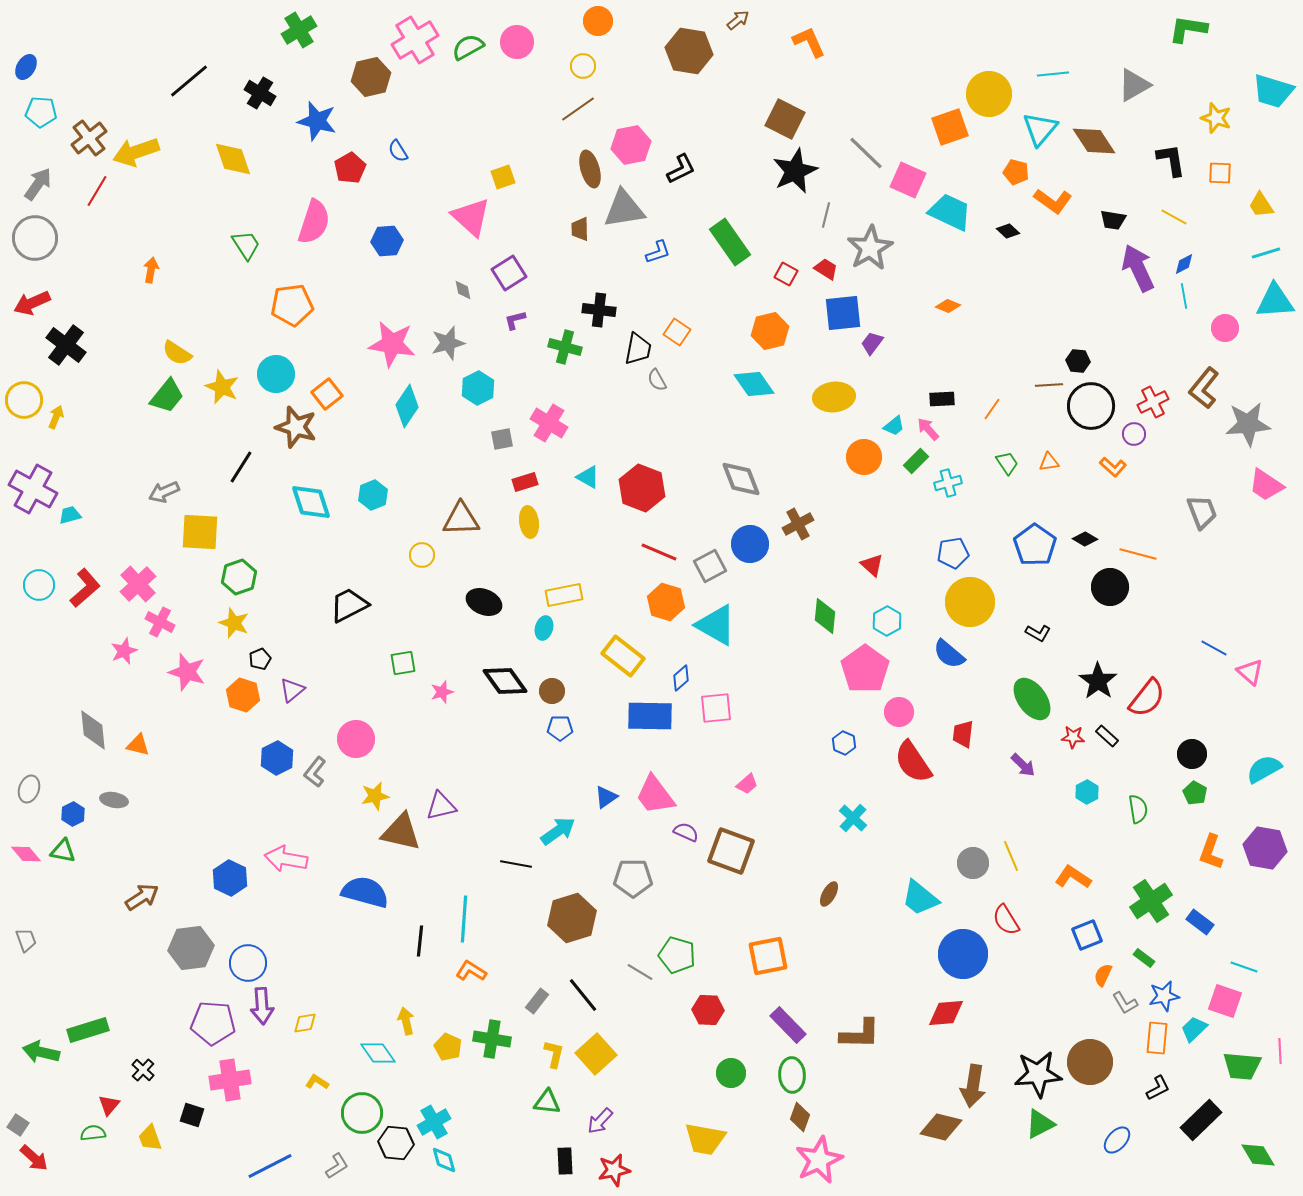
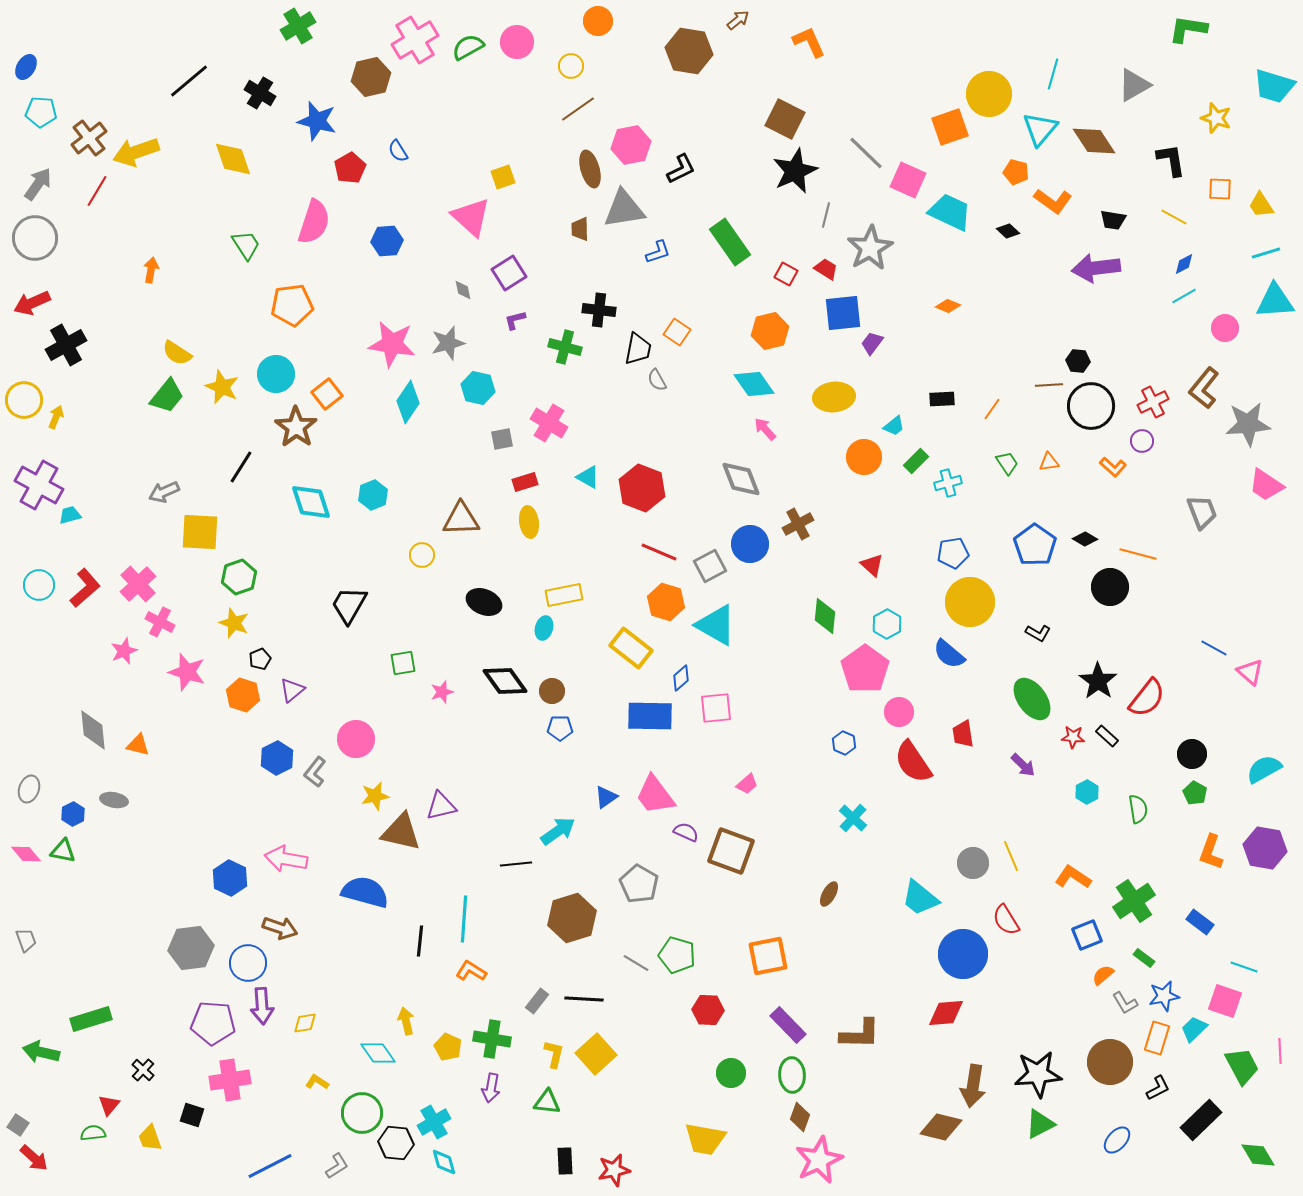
green cross at (299, 30): moved 1 px left, 4 px up
yellow circle at (583, 66): moved 12 px left
cyan line at (1053, 74): rotated 68 degrees counterclockwise
cyan trapezoid at (1273, 91): moved 1 px right, 5 px up
orange square at (1220, 173): moved 16 px down
purple arrow at (1138, 268): moved 42 px left; rotated 72 degrees counterclockwise
cyan line at (1184, 296): rotated 70 degrees clockwise
black cross at (66, 345): rotated 24 degrees clockwise
cyan hexagon at (478, 388): rotated 20 degrees counterclockwise
cyan diamond at (407, 406): moved 1 px right, 4 px up
brown star at (296, 427): rotated 18 degrees clockwise
pink arrow at (928, 429): moved 163 px left
purple circle at (1134, 434): moved 8 px right, 7 px down
purple cross at (33, 489): moved 6 px right, 4 px up
black trapezoid at (349, 605): rotated 33 degrees counterclockwise
cyan hexagon at (887, 621): moved 3 px down
yellow rectangle at (623, 656): moved 8 px right, 8 px up
red trapezoid at (963, 734): rotated 16 degrees counterclockwise
black line at (516, 864): rotated 16 degrees counterclockwise
gray pentagon at (633, 878): moved 6 px right, 6 px down; rotated 30 degrees clockwise
brown arrow at (142, 897): moved 138 px right, 31 px down; rotated 52 degrees clockwise
green cross at (1151, 901): moved 17 px left
gray line at (640, 972): moved 4 px left, 9 px up
orange semicircle at (1103, 975): rotated 25 degrees clockwise
black line at (583, 995): moved 1 px right, 4 px down; rotated 48 degrees counterclockwise
green rectangle at (88, 1030): moved 3 px right, 11 px up
orange rectangle at (1157, 1038): rotated 12 degrees clockwise
brown circle at (1090, 1062): moved 20 px right
green trapezoid at (1242, 1066): rotated 123 degrees counterclockwise
purple arrow at (600, 1121): moved 109 px left, 33 px up; rotated 32 degrees counterclockwise
cyan diamond at (444, 1160): moved 2 px down
